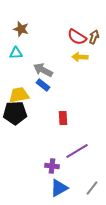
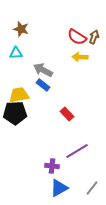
red rectangle: moved 4 px right, 4 px up; rotated 40 degrees counterclockwise
